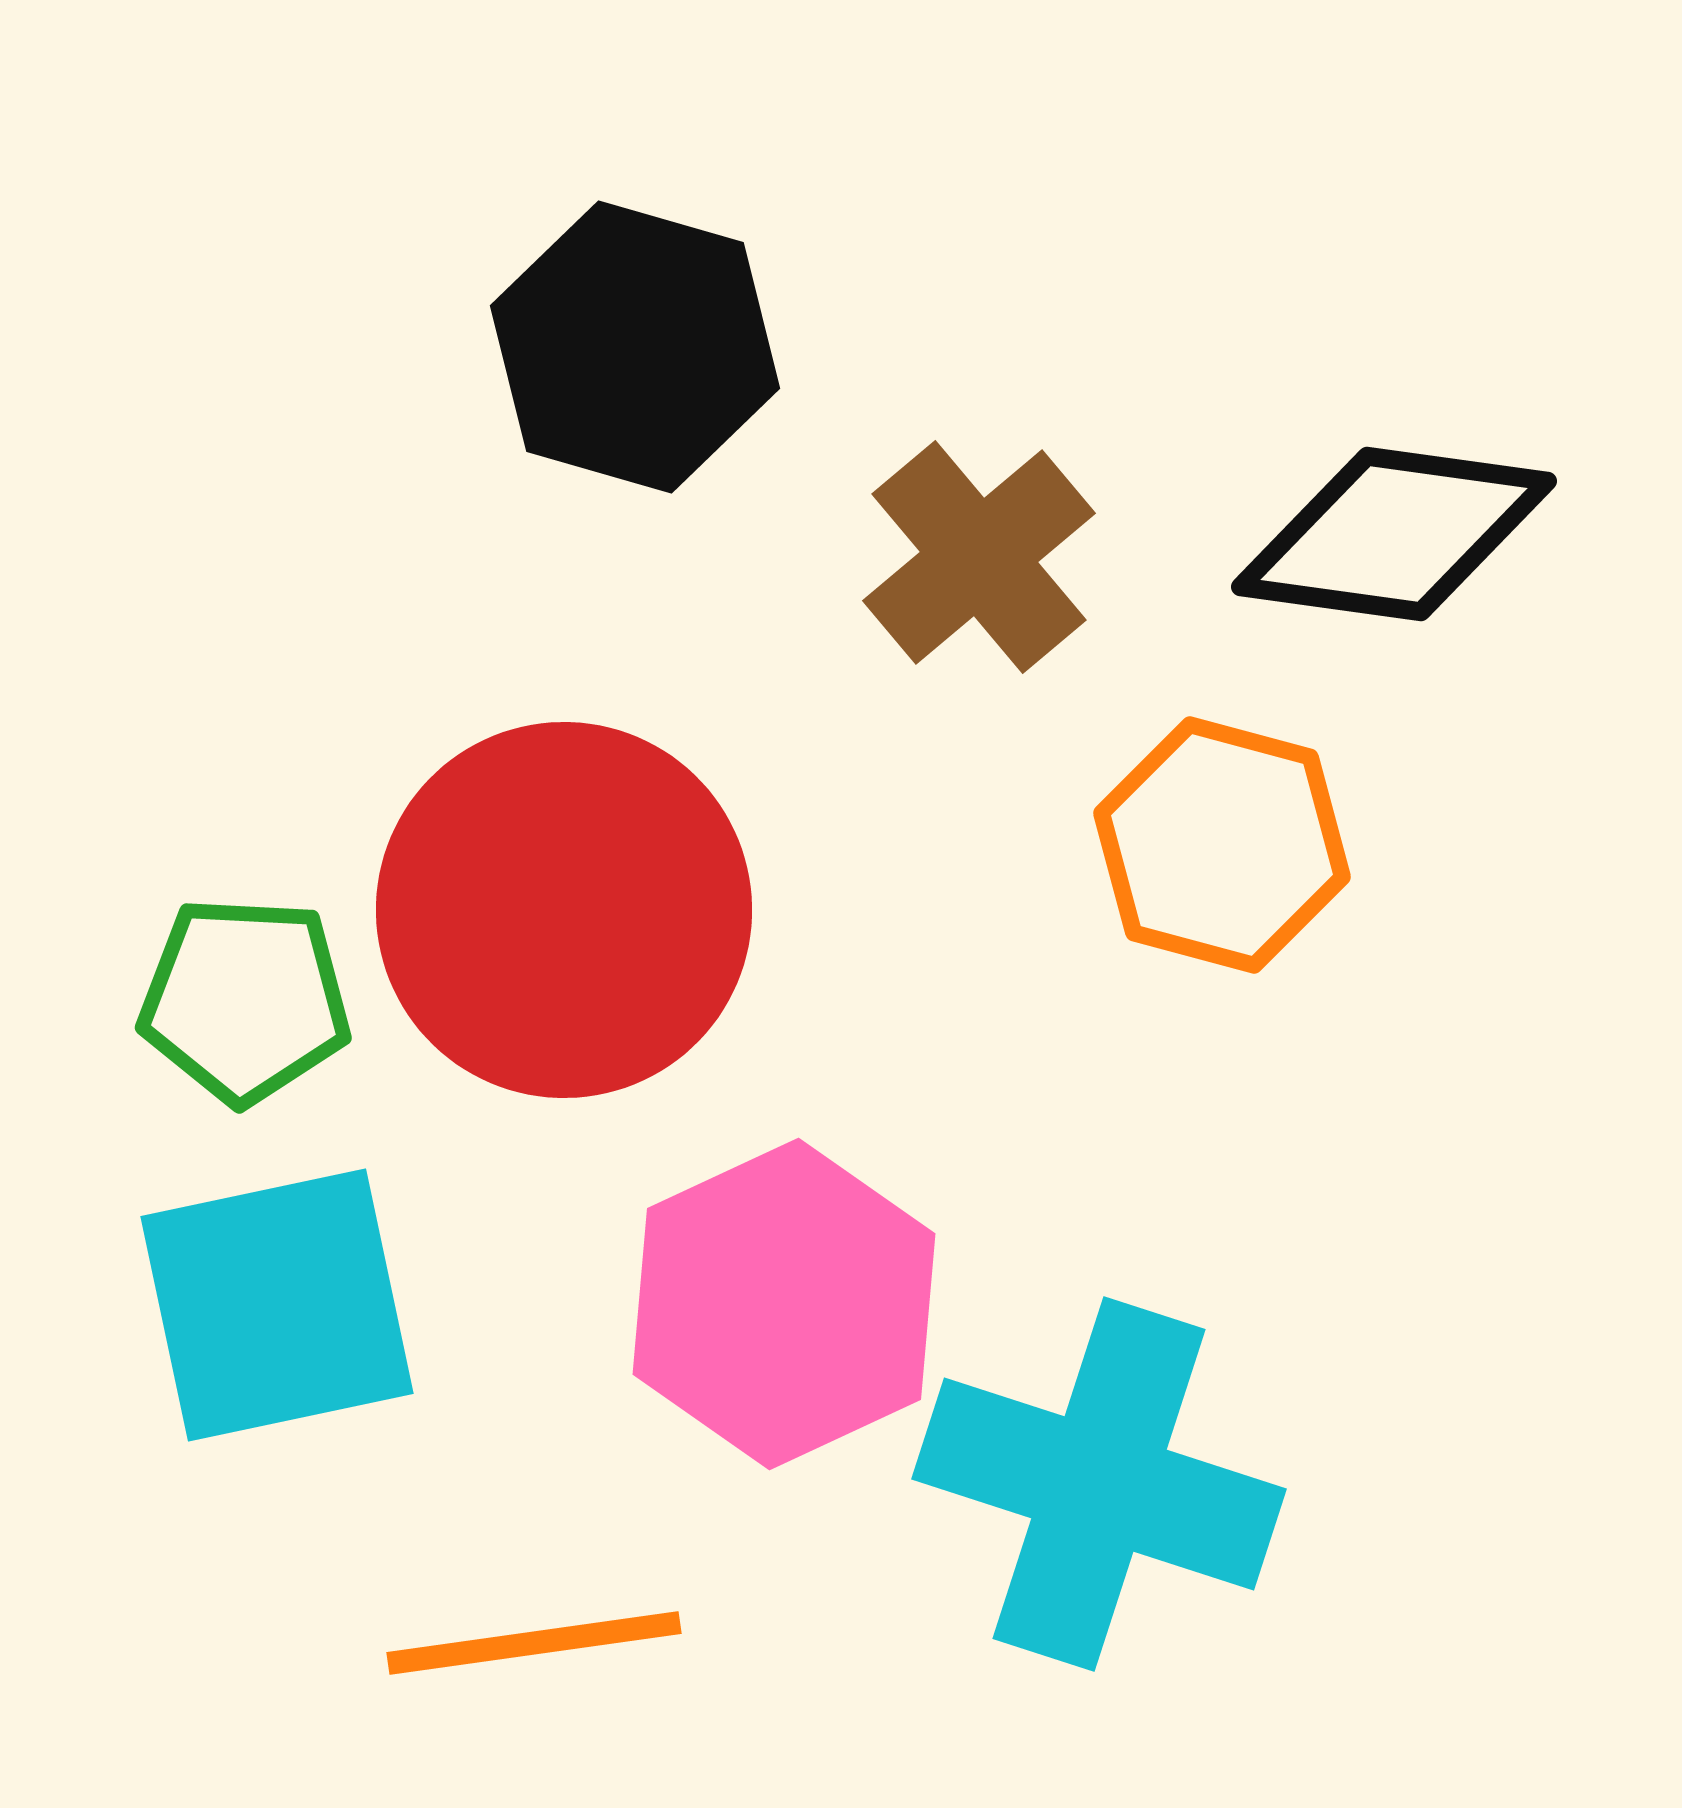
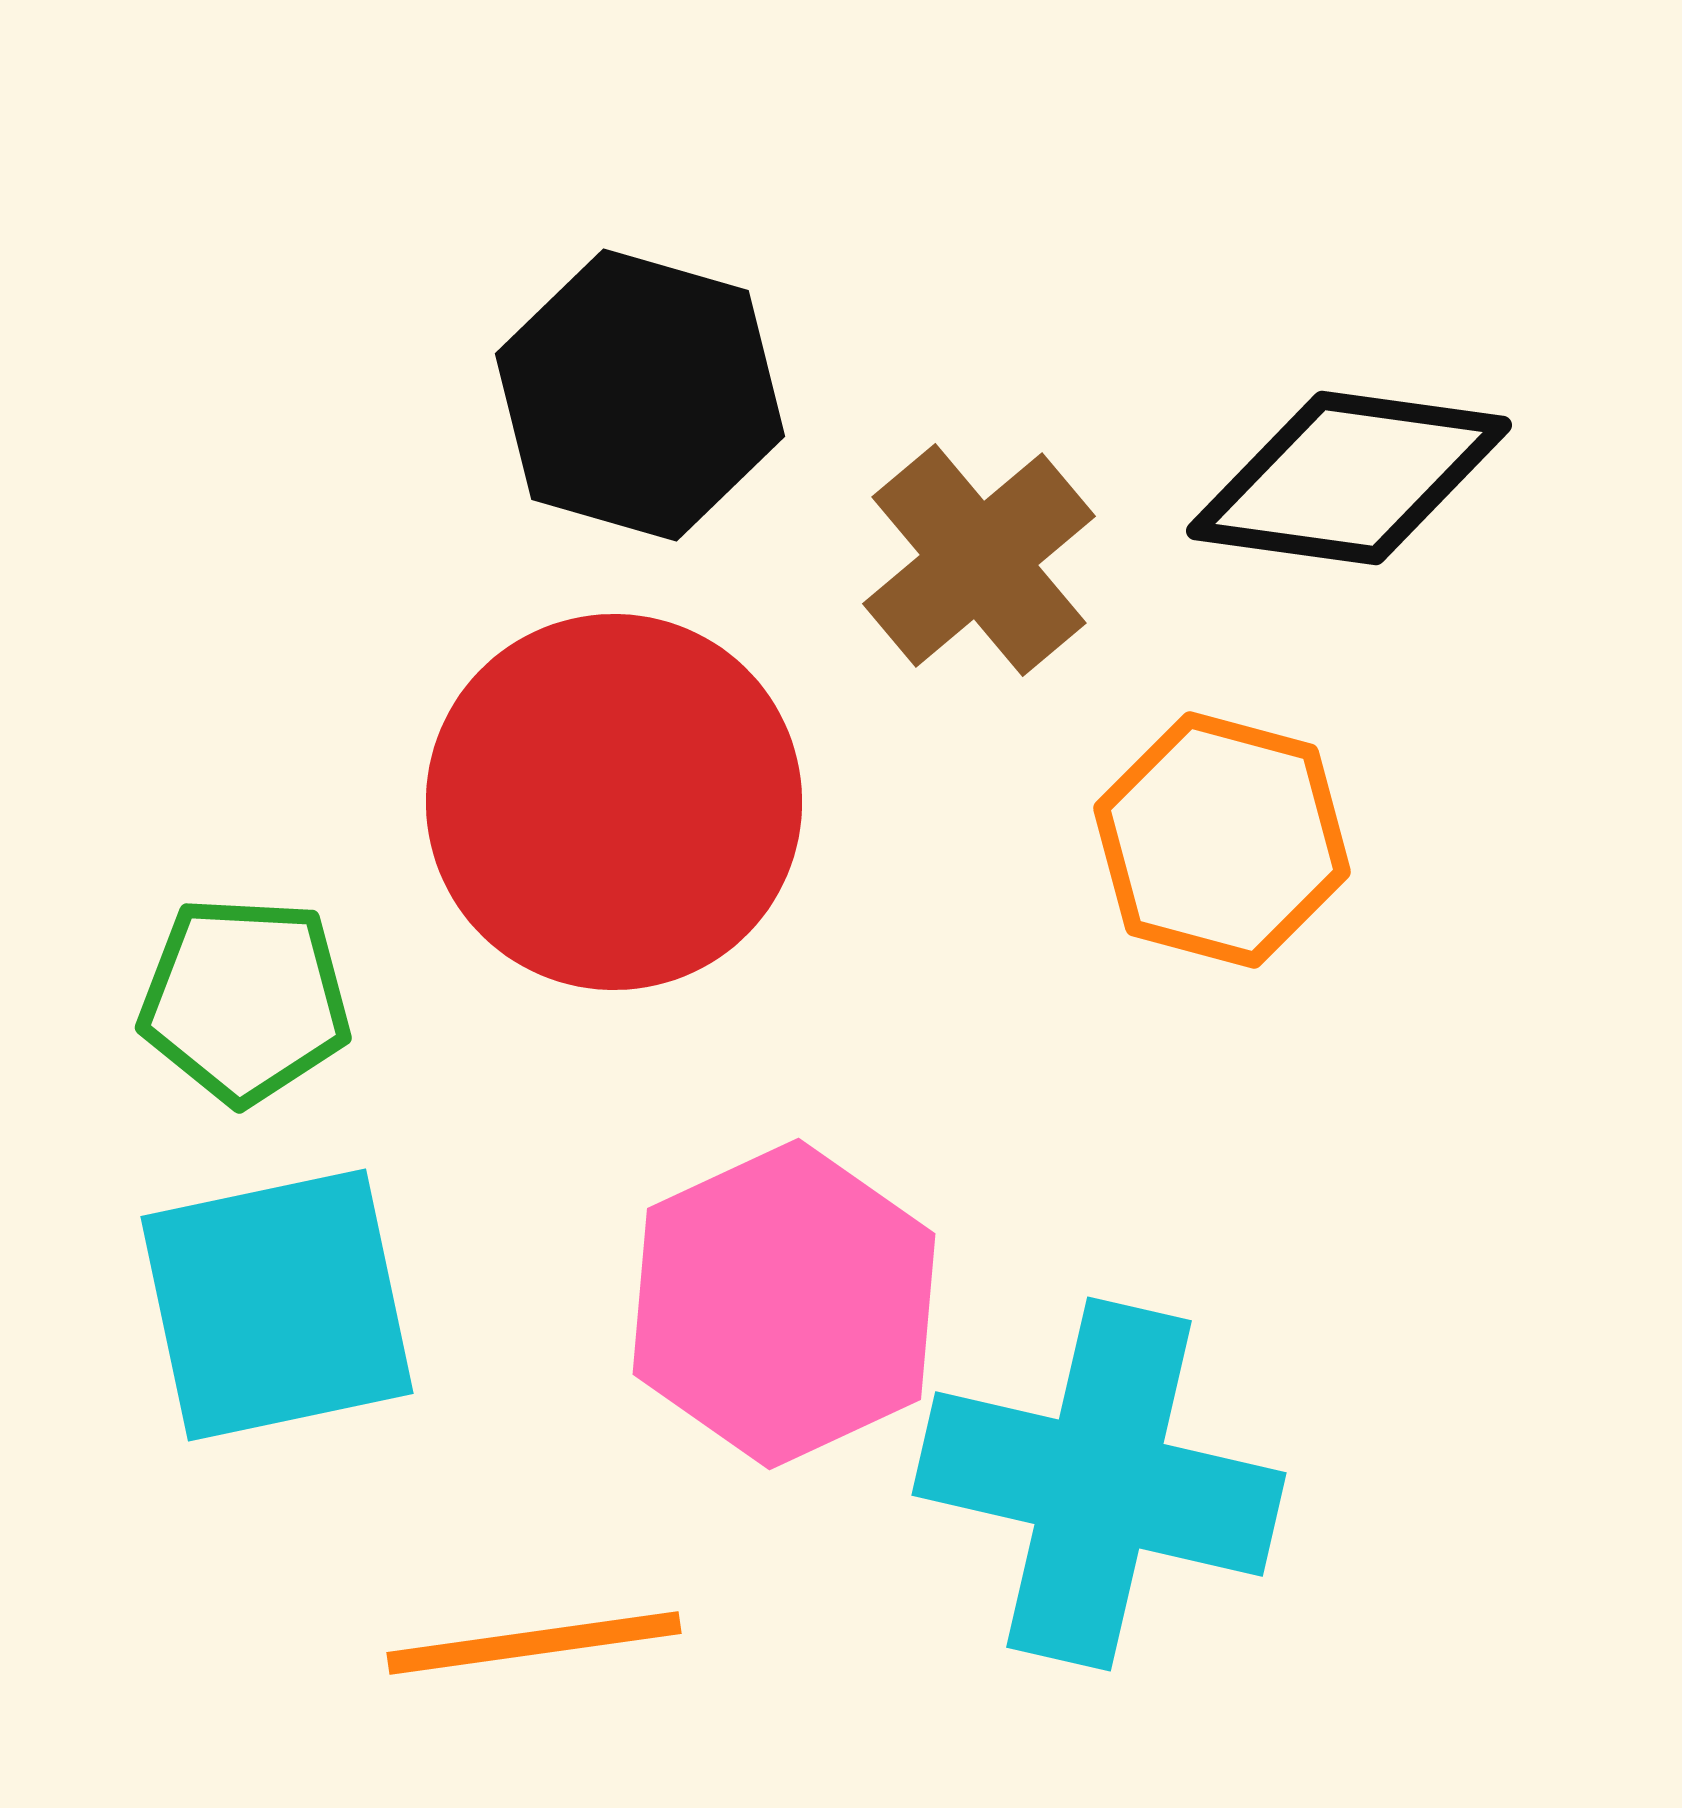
black hexagon: moved 5 px right, 48 px down
black diamond: moved 45 px left, 56 px up
brown cross: moved 3 px down
orange hexagon: moved 5 px up
red circle: moved 50 px right, 108 px up
cyan cross: rotated 5 degrees counterclockwise
